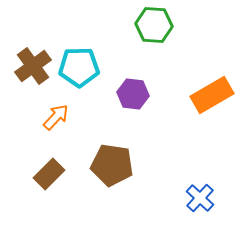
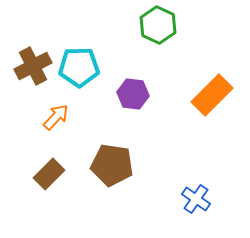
green hexagon: moved 4 px right; rotated 21 degrees clockwise
brown cross: rotated 9 degrees clockwise
orange rectangle: rotated 15 degrees counterclockwise
blue cross: moved 4 px left, 1 px down; rotated 8 degrees counterclockwise
